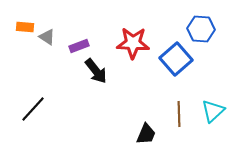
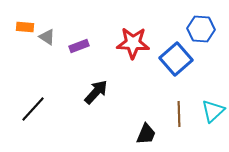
black arrow: moved 21 px down; rotated 100 degrees counterclockwise
